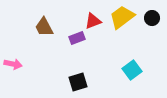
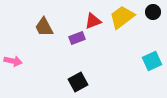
black circle: moved 1 px right, 6 px up
pink arrow: moved 3 px up
cyan square: moved 20 px right, 9 px up; rotated 12 degrees clockwise
black square: rotated 12 degrees counterclockwise
